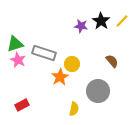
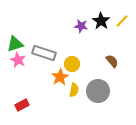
yellow semicircle: moved 19 px up
